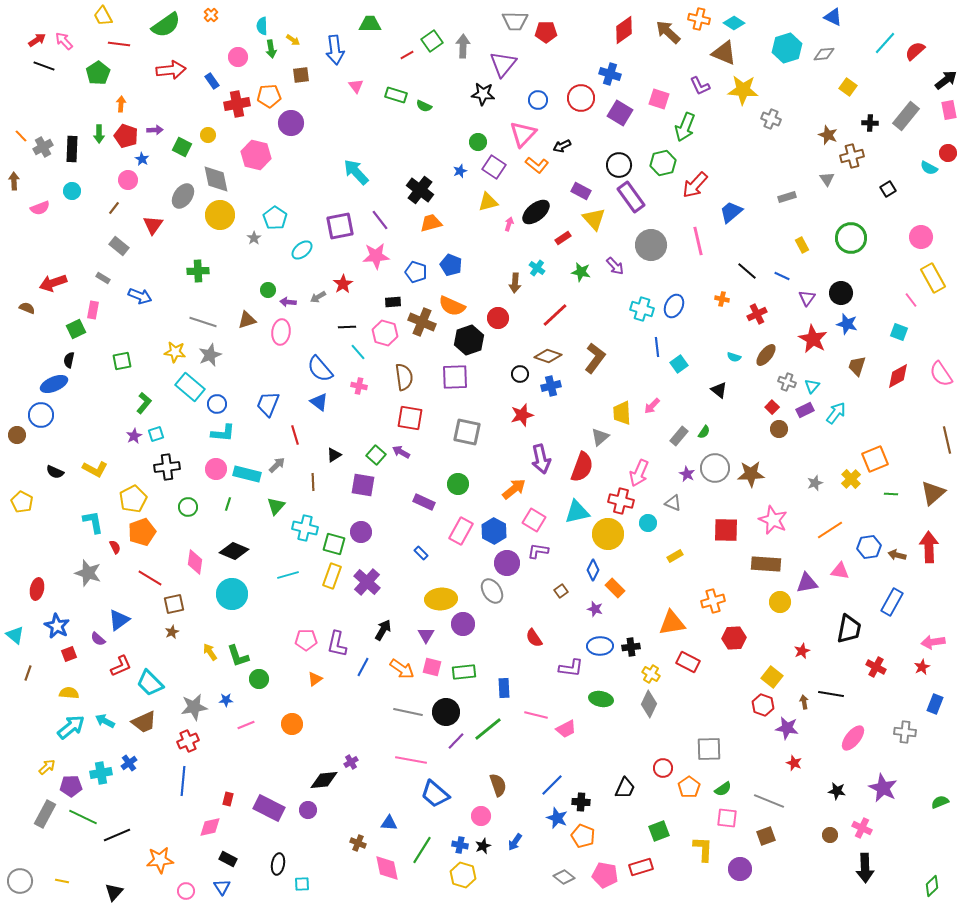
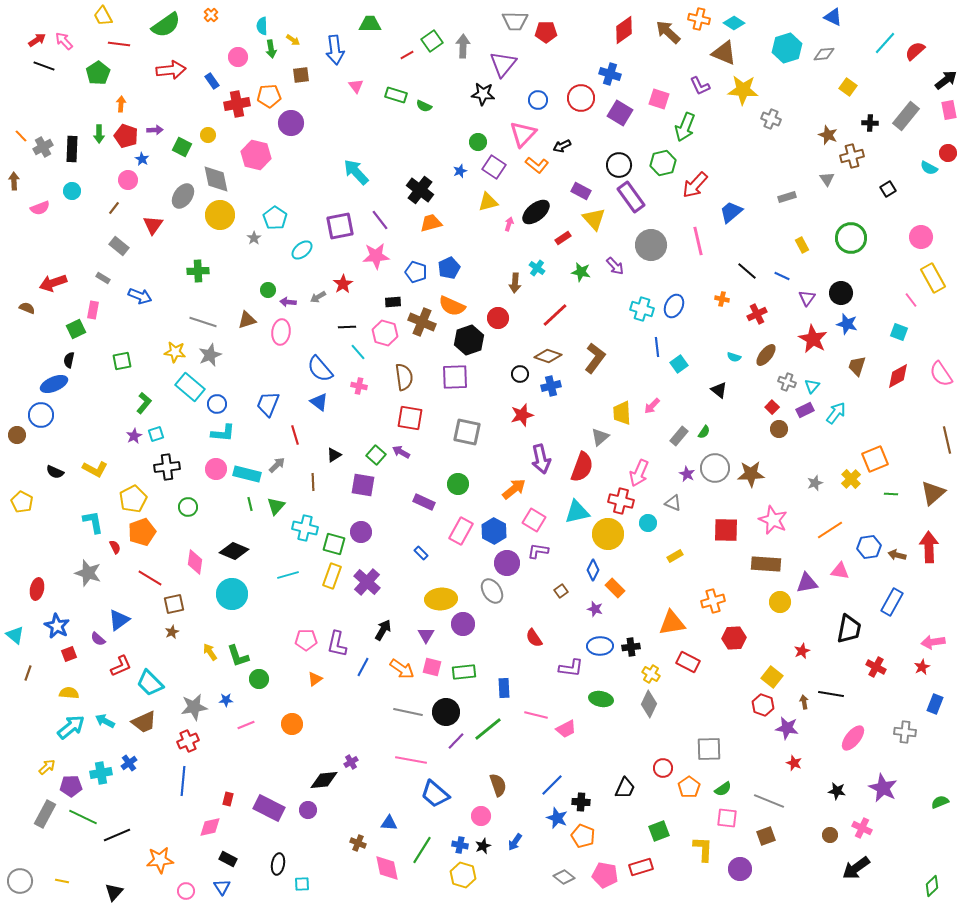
blue pentagon at (451, 265): moved 2 px left, 3 px down; rotated 25 degrees clockwise
green line at (228, 504): moved 22 px right; rotated 32 degrees counterclockwise
black arrow at (865, 868): moved 9 px left; rotated 56 degrees clockwise
